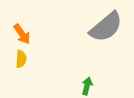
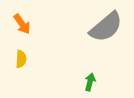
orange arrow: moved 10 px up
green arrow: moved 3 px right, 4 px up
